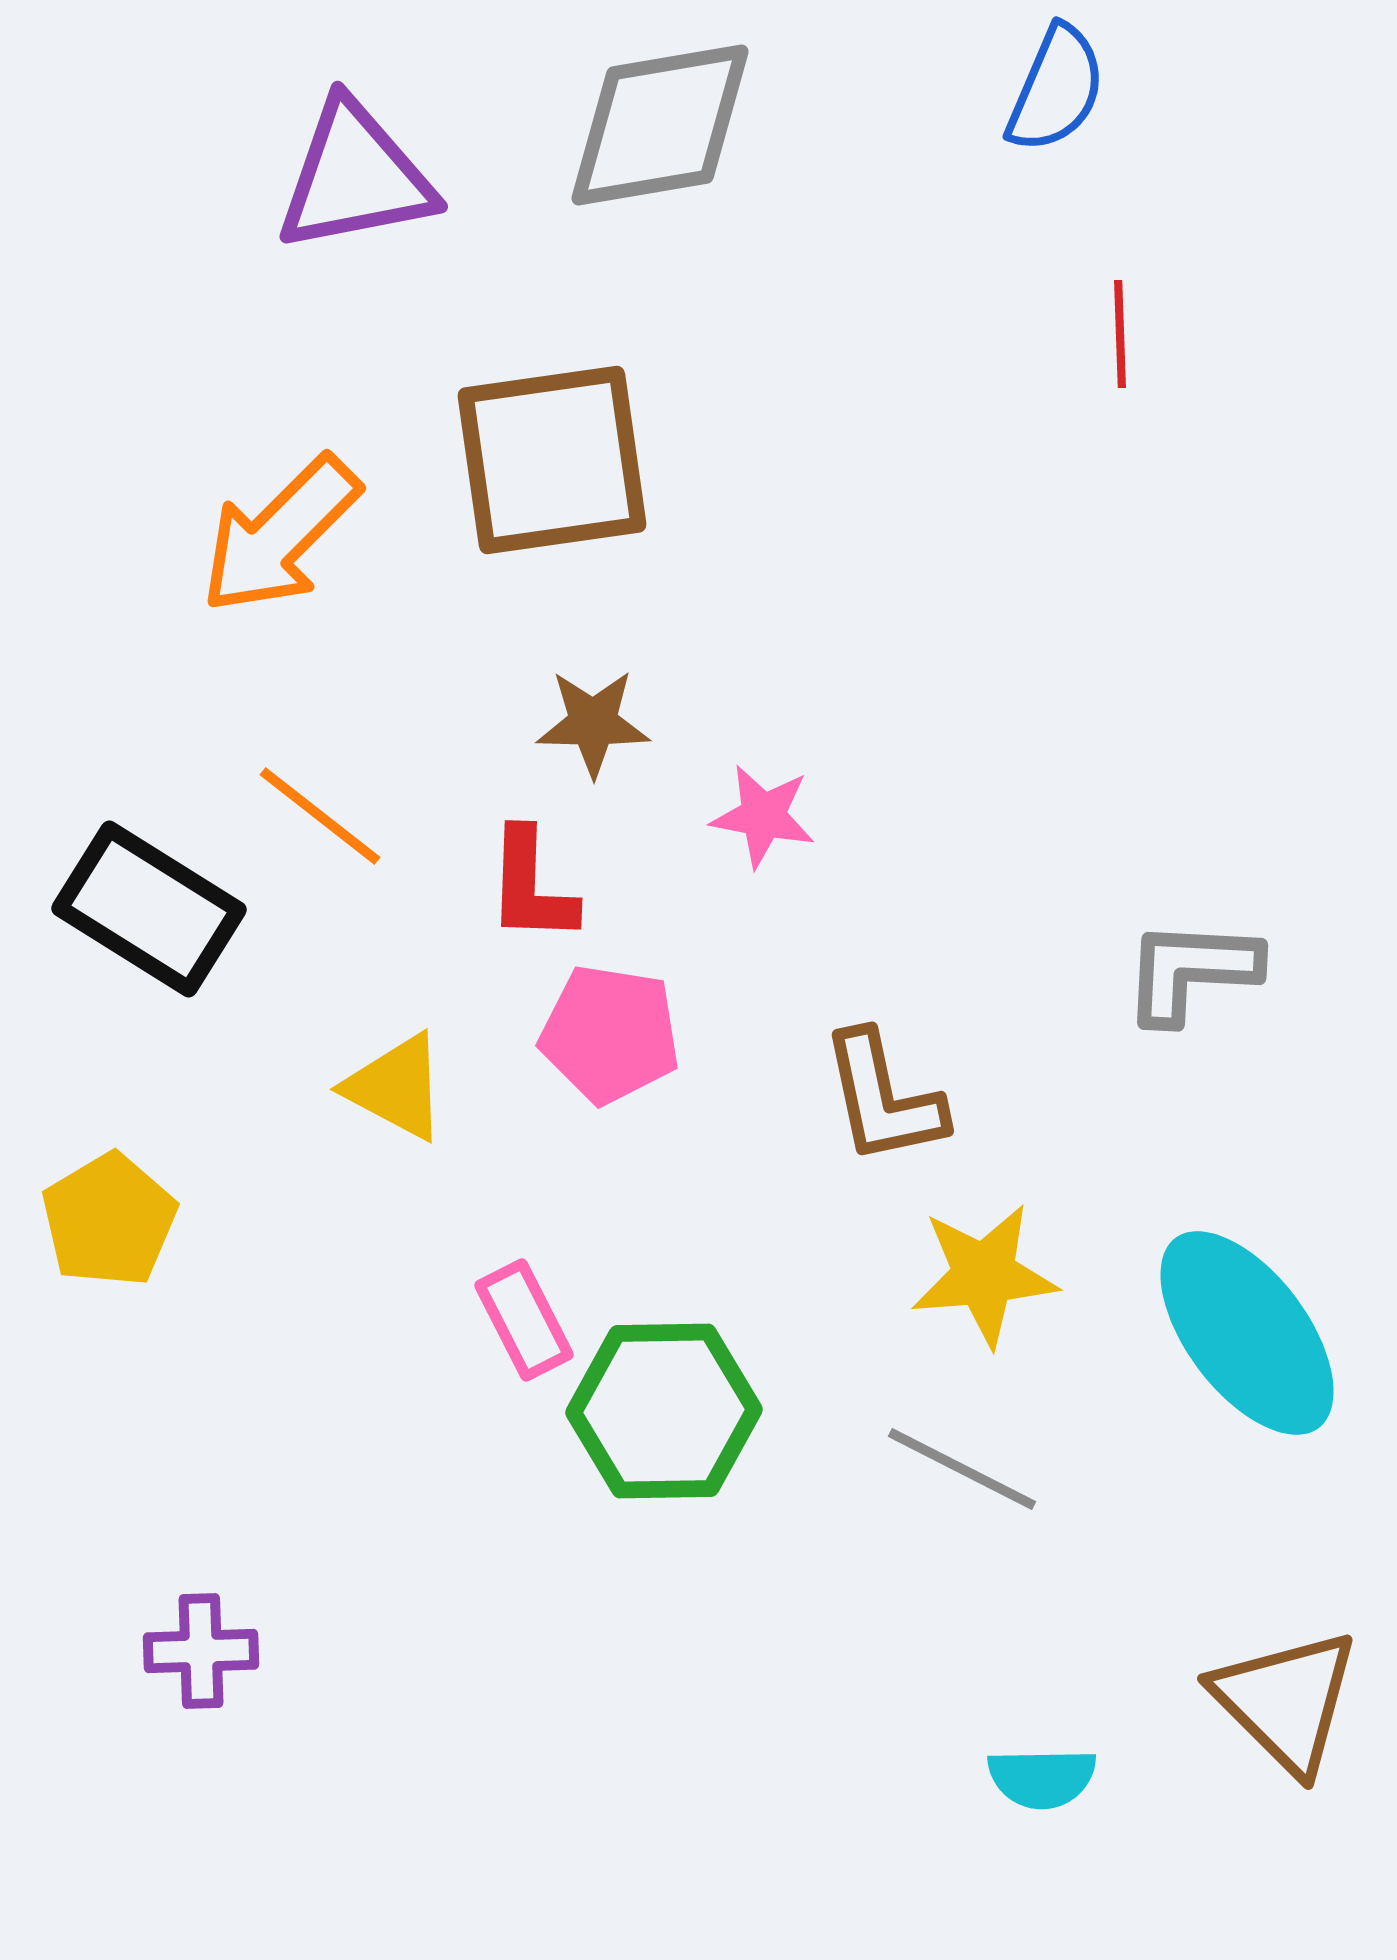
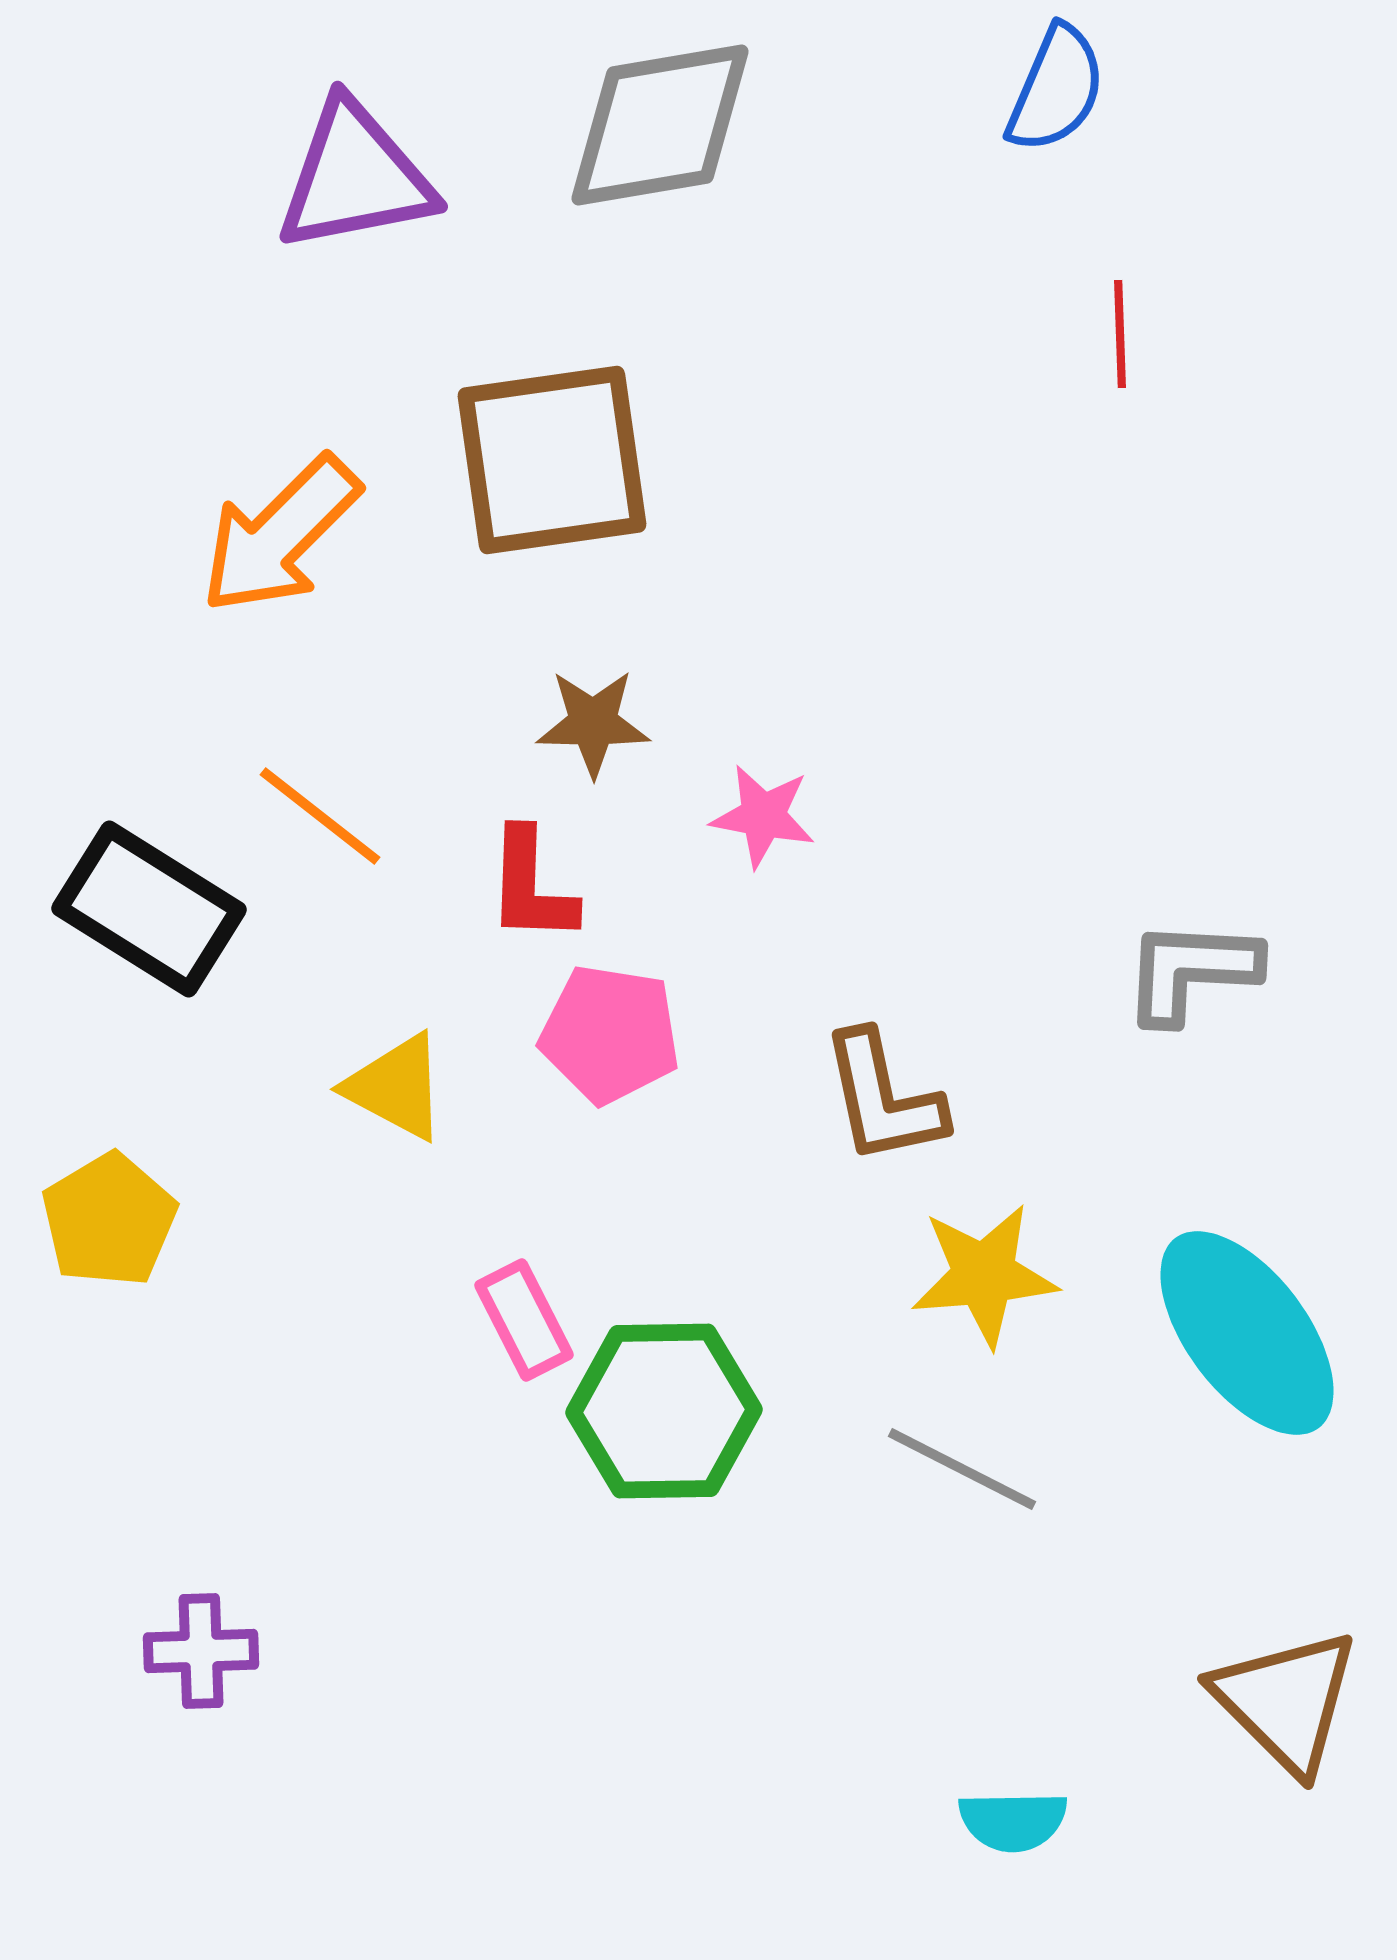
cyan semicircle: moved 29 px left, 43 px down
